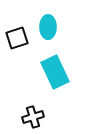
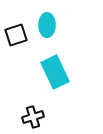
cyan ellipse: moved 1 px left, 2 px up
black square: moved 1 px left, 3 px up
